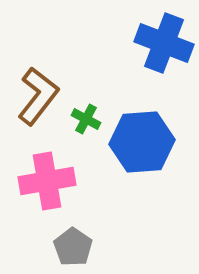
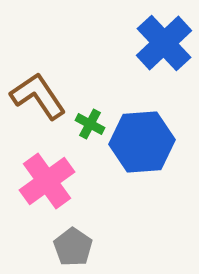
blue cross: rotated 26 degrees clockwise
brown L-shape: rotated 72 degrees counterclockwise
green cross: moved 4 px right, 5 px down
pink cross: rotated 26 degrees counterclockwise
